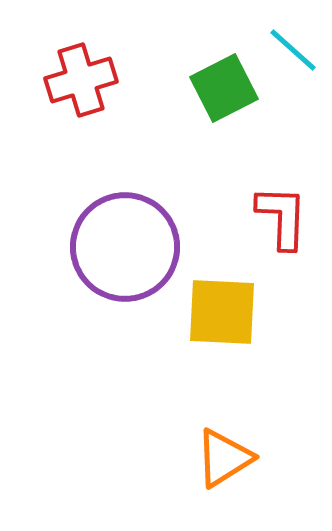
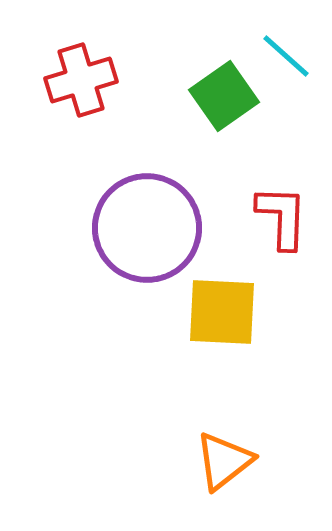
cyan line: moved 7 px left, 6 px down
green square: moved 8 px down; rotated 8 degrees counterclockwise
purple circle: moved 22 px right, 19 px up
orange triangle: moved 3 px down; rotated 6 degrees counterclockwise
